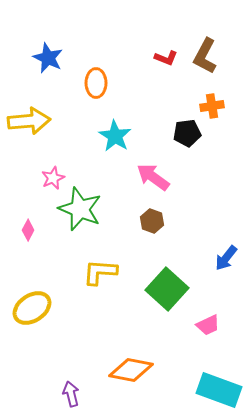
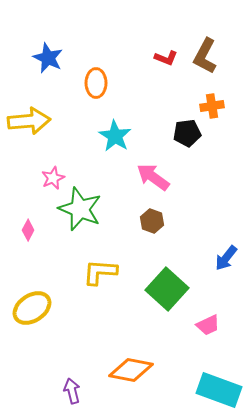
purple arrow: moved 1 px right, 3 px up
